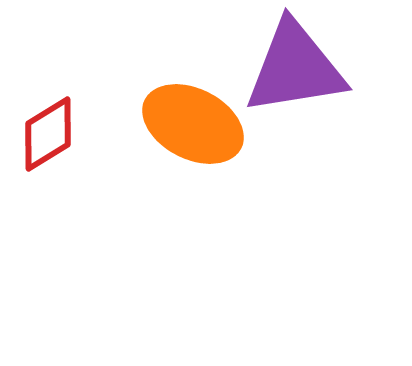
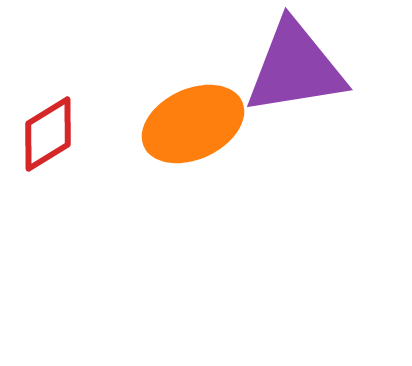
orange ellipse: rotated 52 degrees counterclockwise
